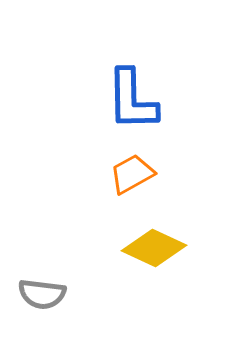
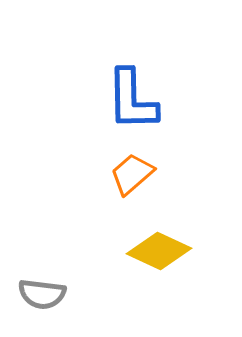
orange trapezoid: rotated 12 degrees counterclockwise
yellow diamond: moved 5 px right, 3 px down
